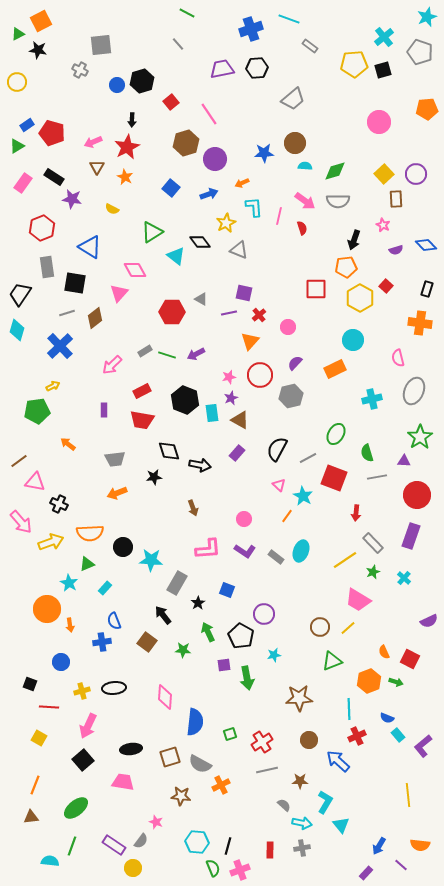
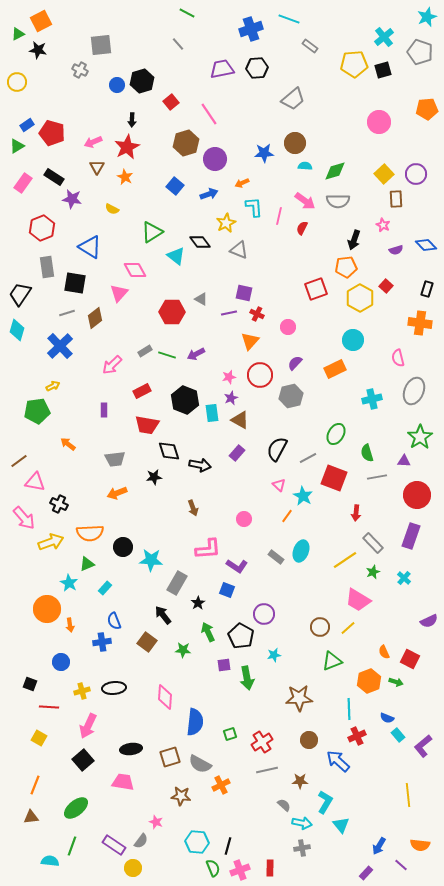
blue square at (171, 188): moved 4 px right, 2 px up
red semicircle at (302, 228): rotated 136 degrees counterclockwise
red square at (316, 289): rotated 20 degrees counterclockwise
red cross at (259, 315): moved 2 px left, 1 px up; rotated 24 degrees counterclockwise
red trapezoid at (142, 420): moved 5 px right, 5 px down
pink arrow at (21, 522): moved 3 px right, 4 px up
purple L-shape at (245, 551): moved 8 px left, 15 px down
red rectangle at (270, 850): moved 18 px down
